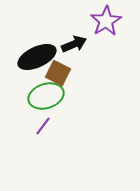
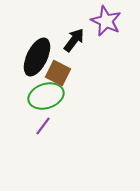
purple star: rotated 16 degrees counterclockwise
black arrow: moved 4 px up; rotated 30 degrees counterclockwise
black ellipse: rotated 39 degrees counterclockwise
